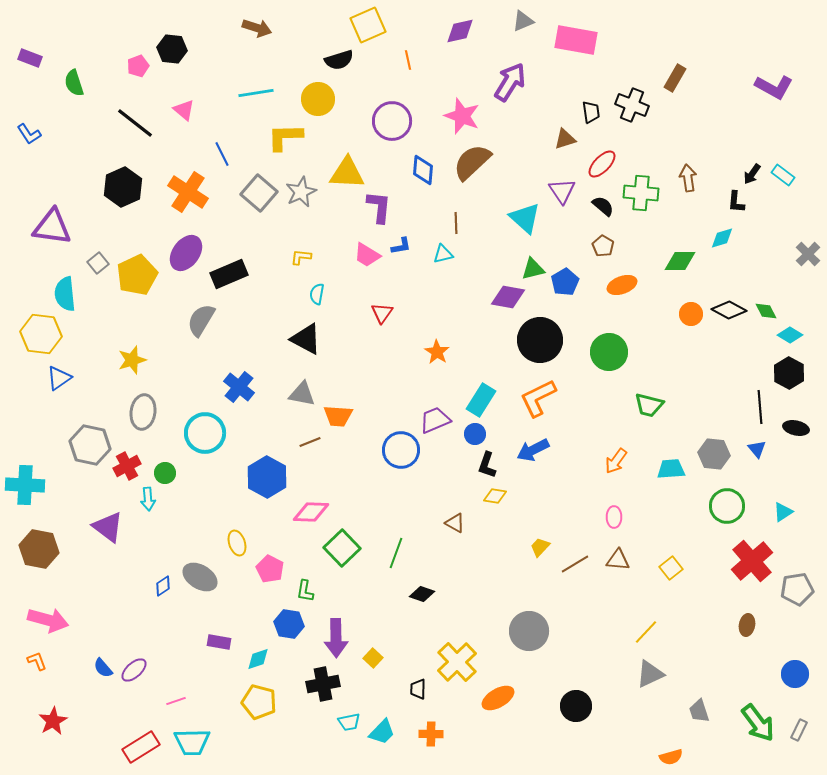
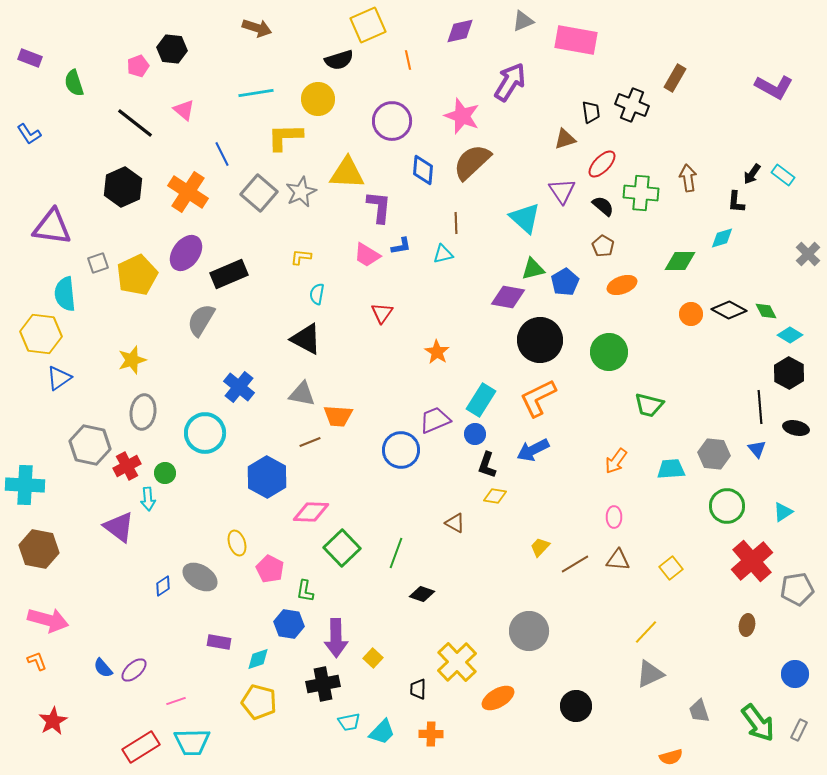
gray square at (98, 263): rotated 20 degrees clockwise
purple triangle at (108, 527): moved 11 px right
